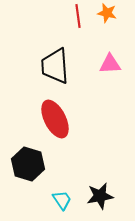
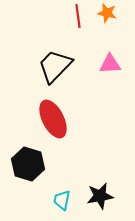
black trapezoid: rotated 48 degrees clockwise
red ellipse: moved 2 px left
cyan trapezoid: rotated 135 degrees counterclockwise
